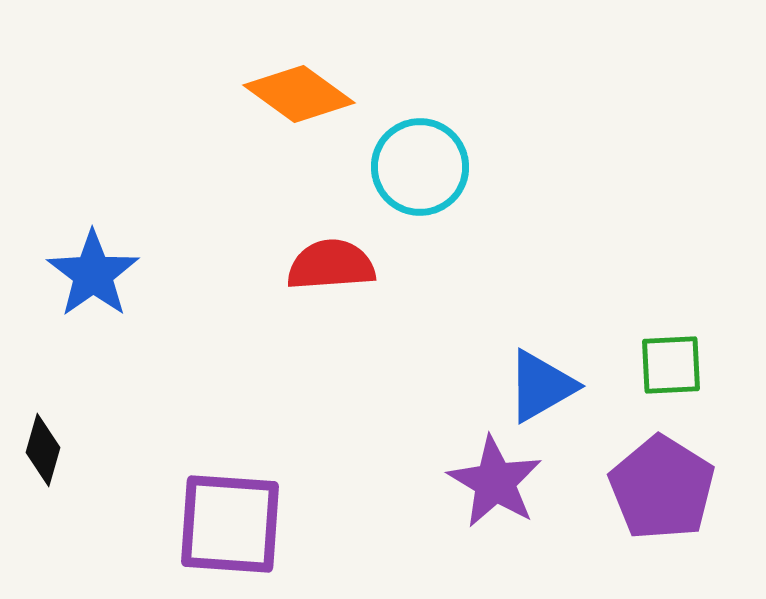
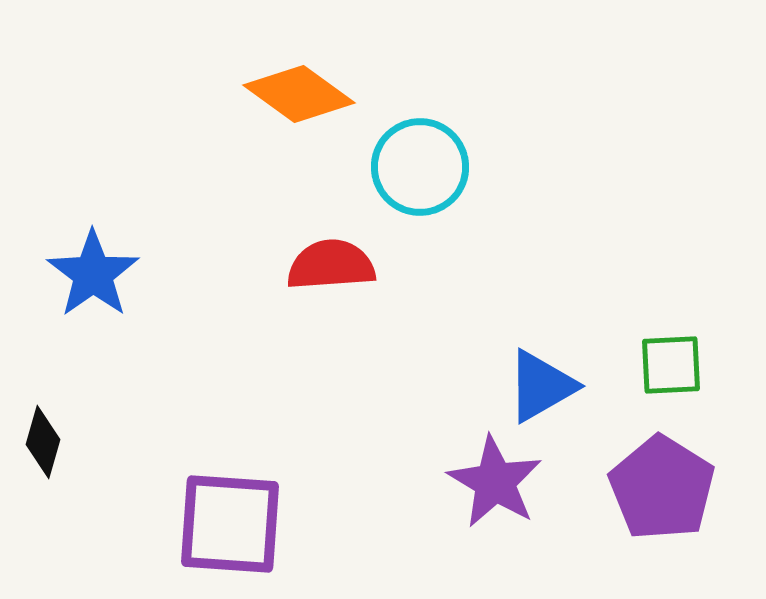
black diamond: moved 8 px up
